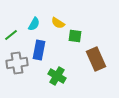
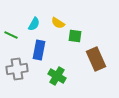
green line: rotated 64 degrees clockwise
gray cross: moved 6 px down
